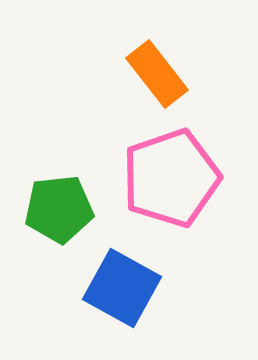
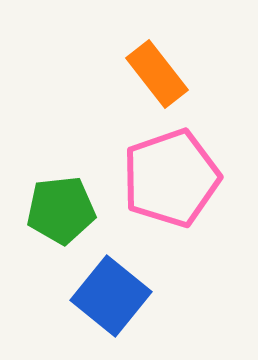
green pentagon: moved 2 px right, 1 px down
blue square: moved 11 px left, 8 px down; rotated 10 degrees clockwise
